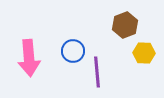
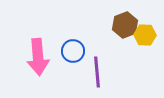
yellow hexagon: moved 1 px right, 18 px up
pink arrow: moved 9 px right, 1 px up
